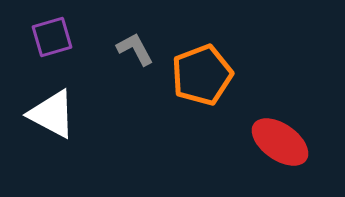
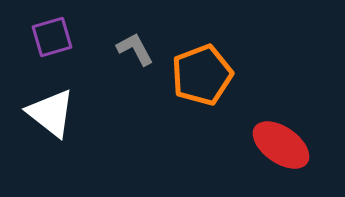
white triangle: moved 1 px left, 1 px up; rotated 10 degrees clockwise
red ellipse: moved 1 px right, 3 px down
